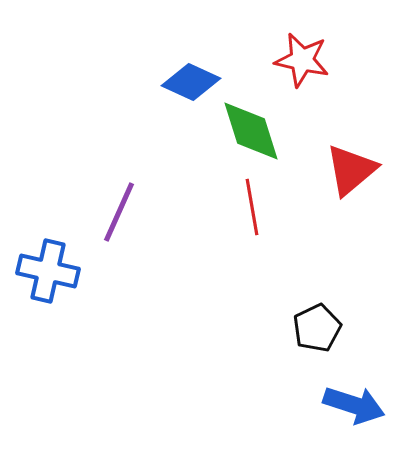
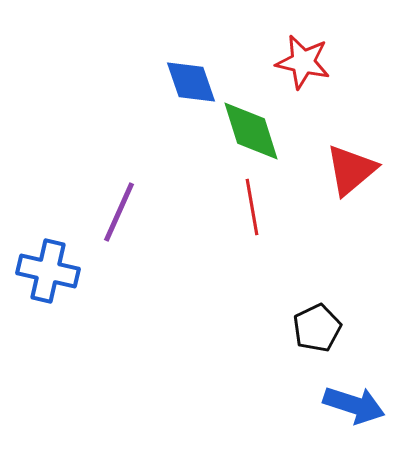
red star: moved 1 px right, 2 px down
blue diamond: rotated 46 degrees clockwise
